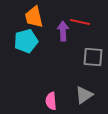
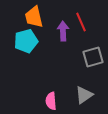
red line: moved 1 px right; rotated 54 degrees clockwise
gray square: rotated 20 degrees counterclockwise
